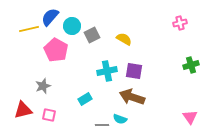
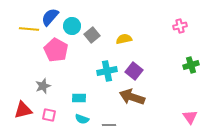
pink cross: moved 3 px down
yellow line: rotated 18 degrees clockwise
gray square: rotated 14 degrees counterclockwise
yellow semicircle: rotated 42 degrees counterclockwise
purple square: rotated 30 degrees clockwise
cyan rectangle: moved 6 px left, 1 px up; rotated 32 degrees clockwise
cyan semicircle: moved 38 px left
gray line: moved 7 px right
